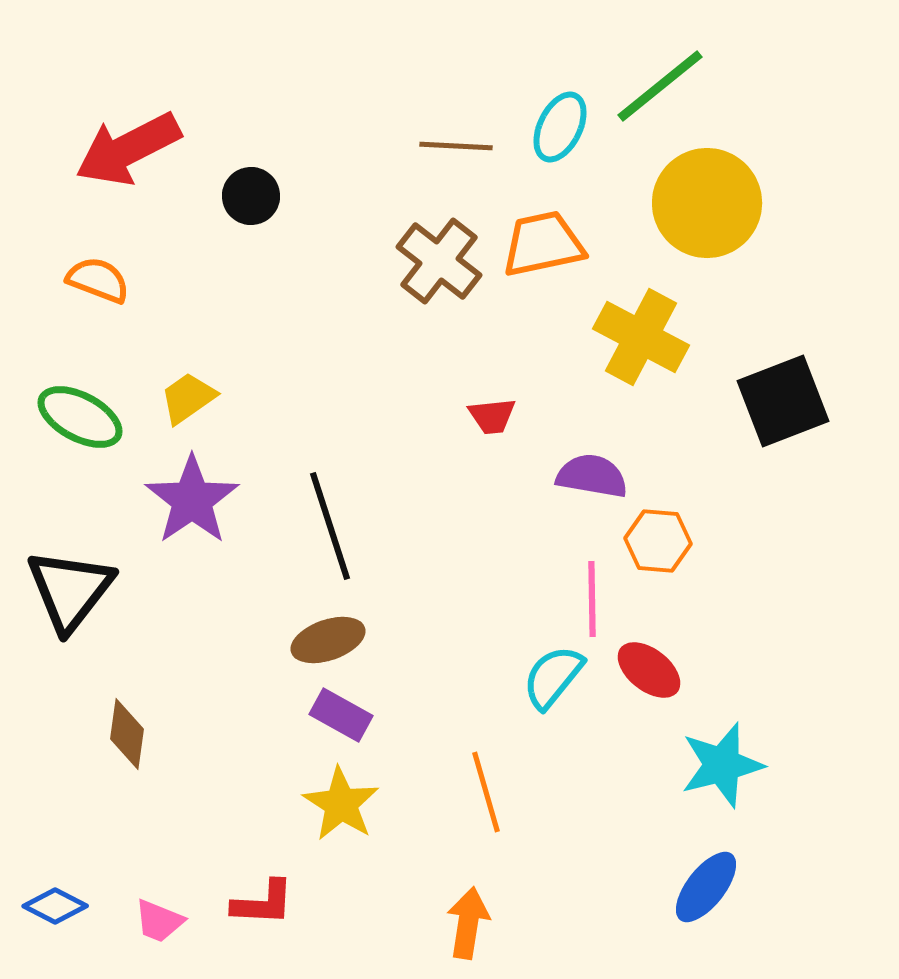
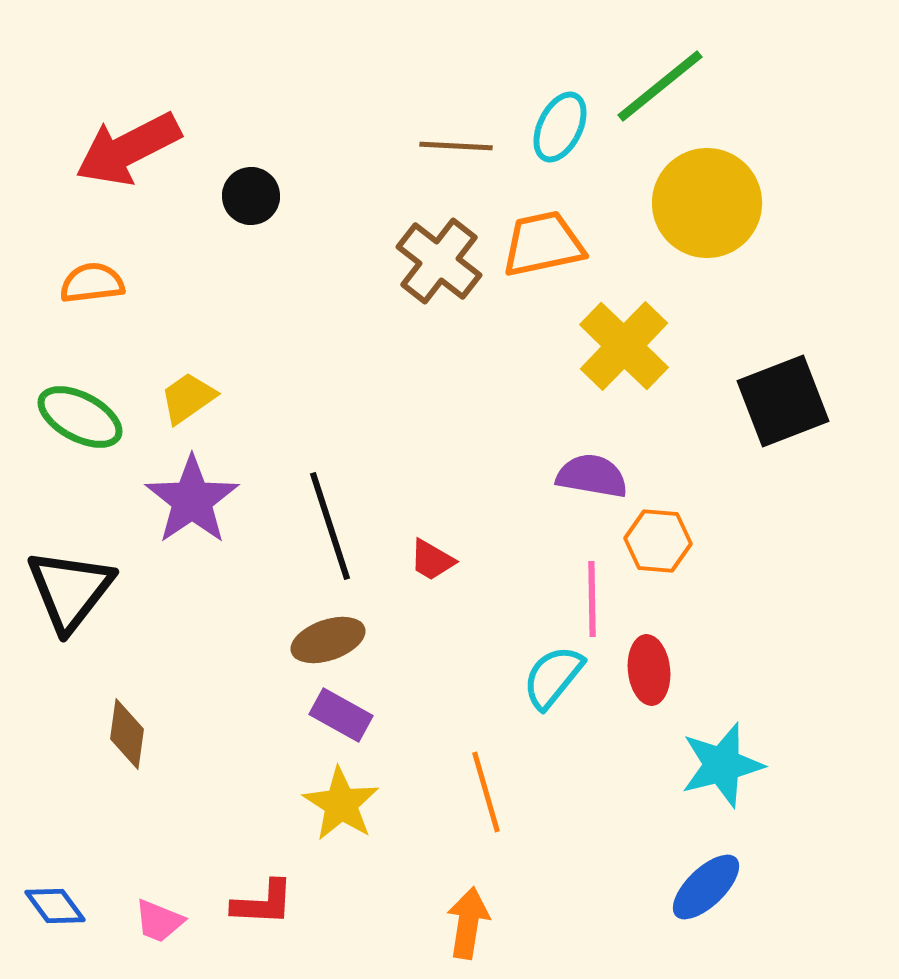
orange semicircle: moved 6 px left, 3 px down; rotated 28 degrees counterclockwise
yellow cross: moved 17 px left, 9 px down; rotated 16 degrees clockwise
red trapezoid: moved 60 px left, 144 px down; rotated 36 degrees clockwise
red ellipse: rotated 46 degrees clockwise
blue ellipse: rotated 8 degrees clockwise
blue diamond: rotated 26 degrees clockwise
